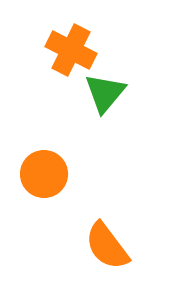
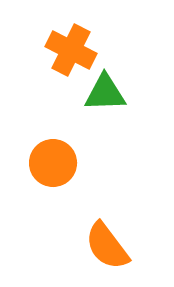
green triangle: rotated 48 degrees clockwise
orange circle: moved 9 px right, 11 px up
